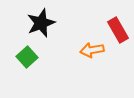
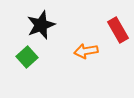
black star: moved 2 px down
orange arrow: moved 6 px left, 1 px down
